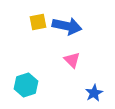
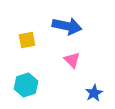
yellow square: moved 11 px left, 18 px down
